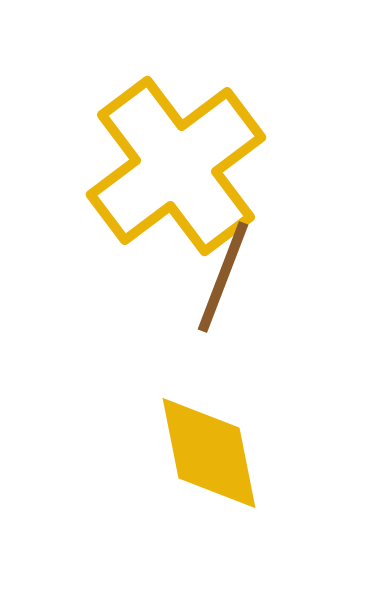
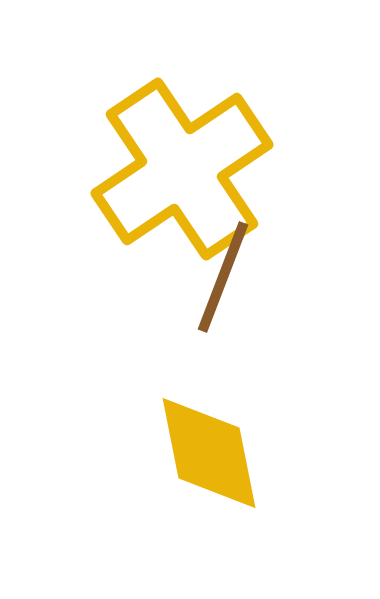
yellow cross: moved 6 px right, 3 px down; rotated 3 degrees clockwise
